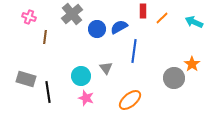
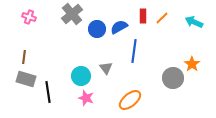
red rectangle: moved 5 px down
brown line: moved 21 px left, 20 px down
gray circle: moved 1 px left
